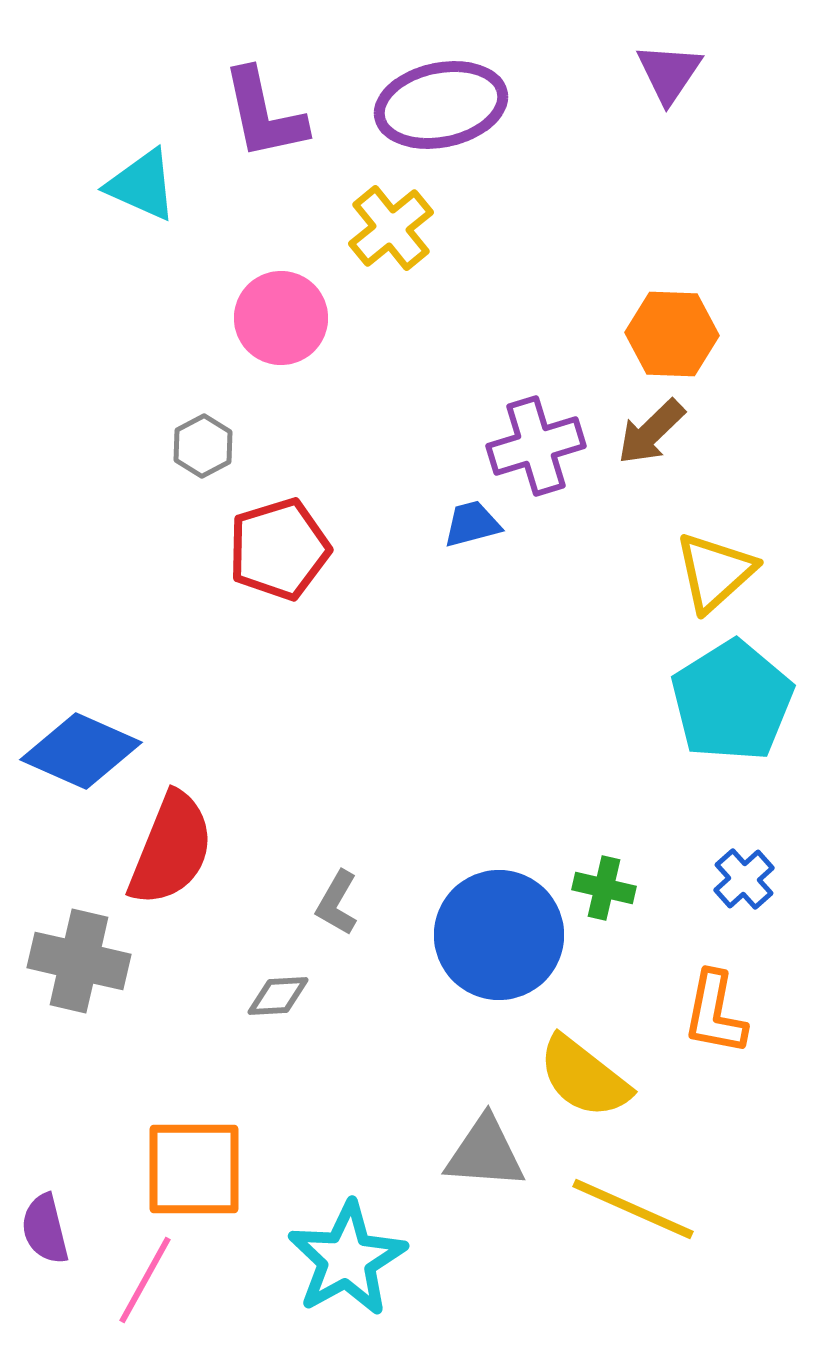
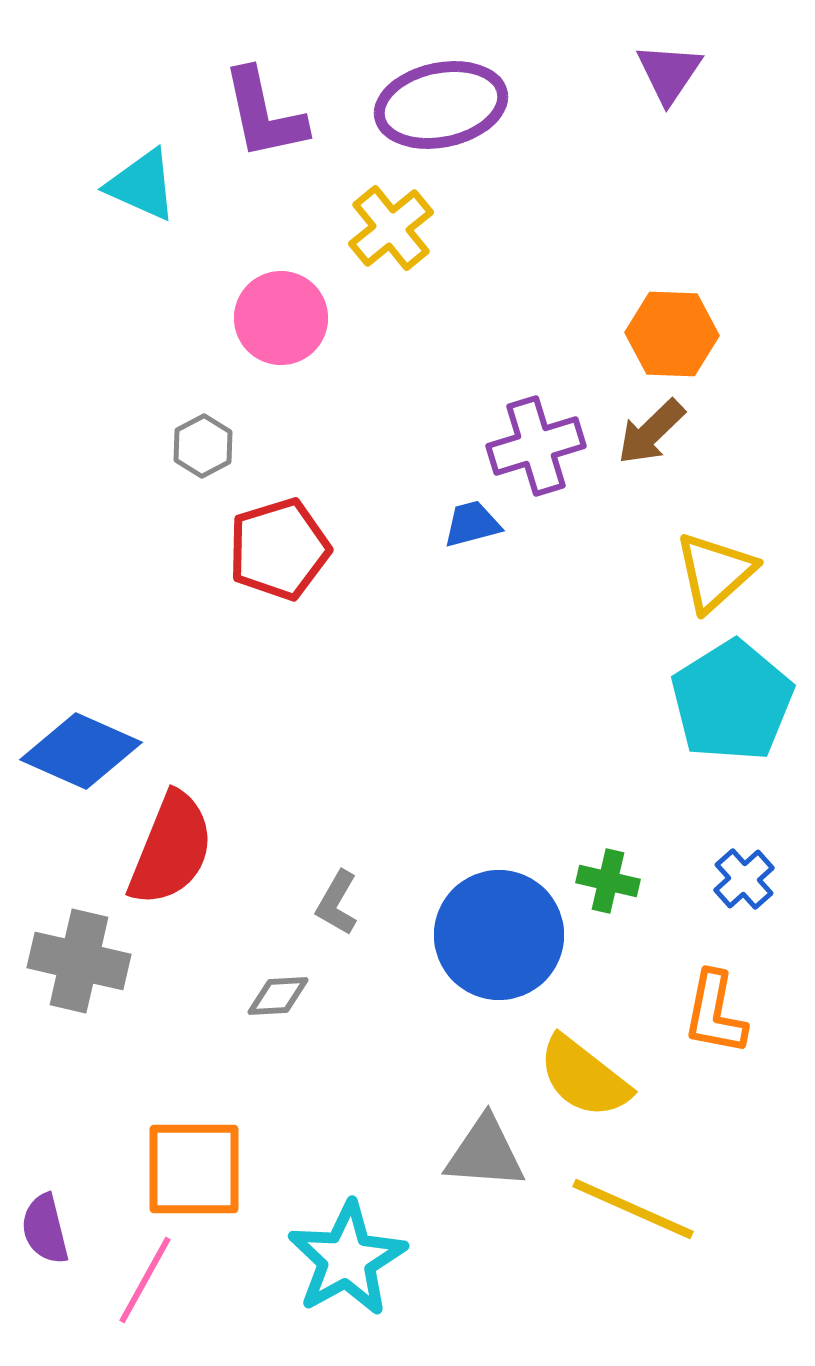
green cross: moved 4 px right, 7 px up
